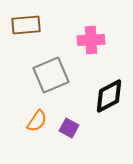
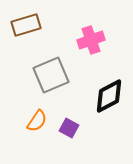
brown rectangle: rotated 12 degrees counterclockwise
pink cross: rotated 16 degrees counterclockwise
